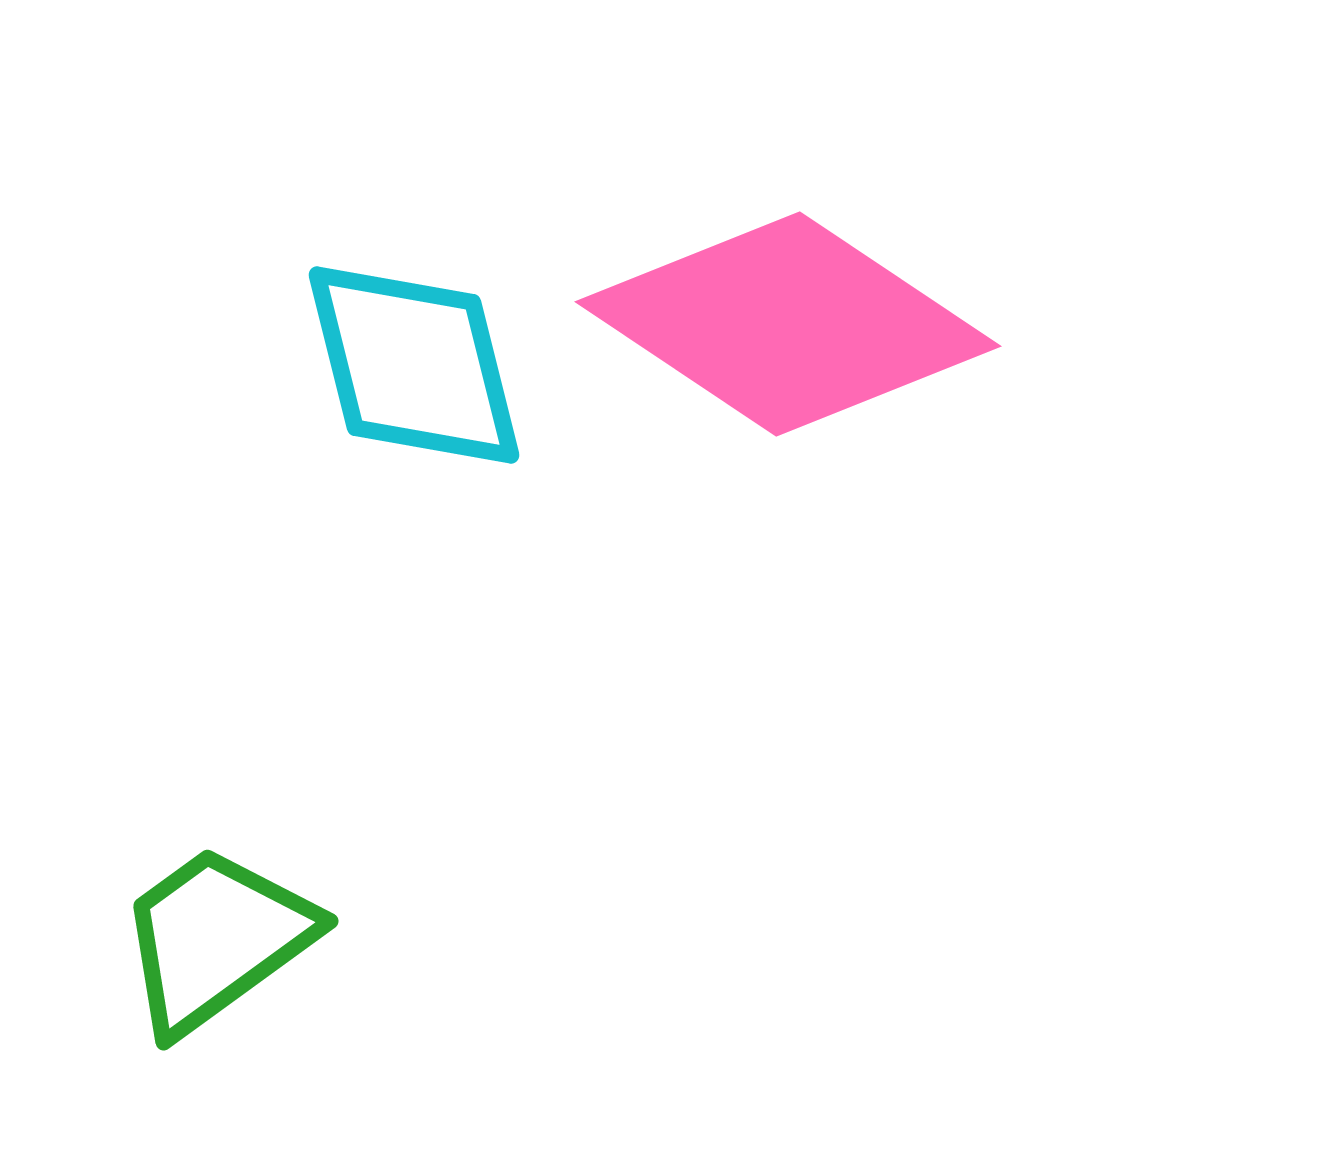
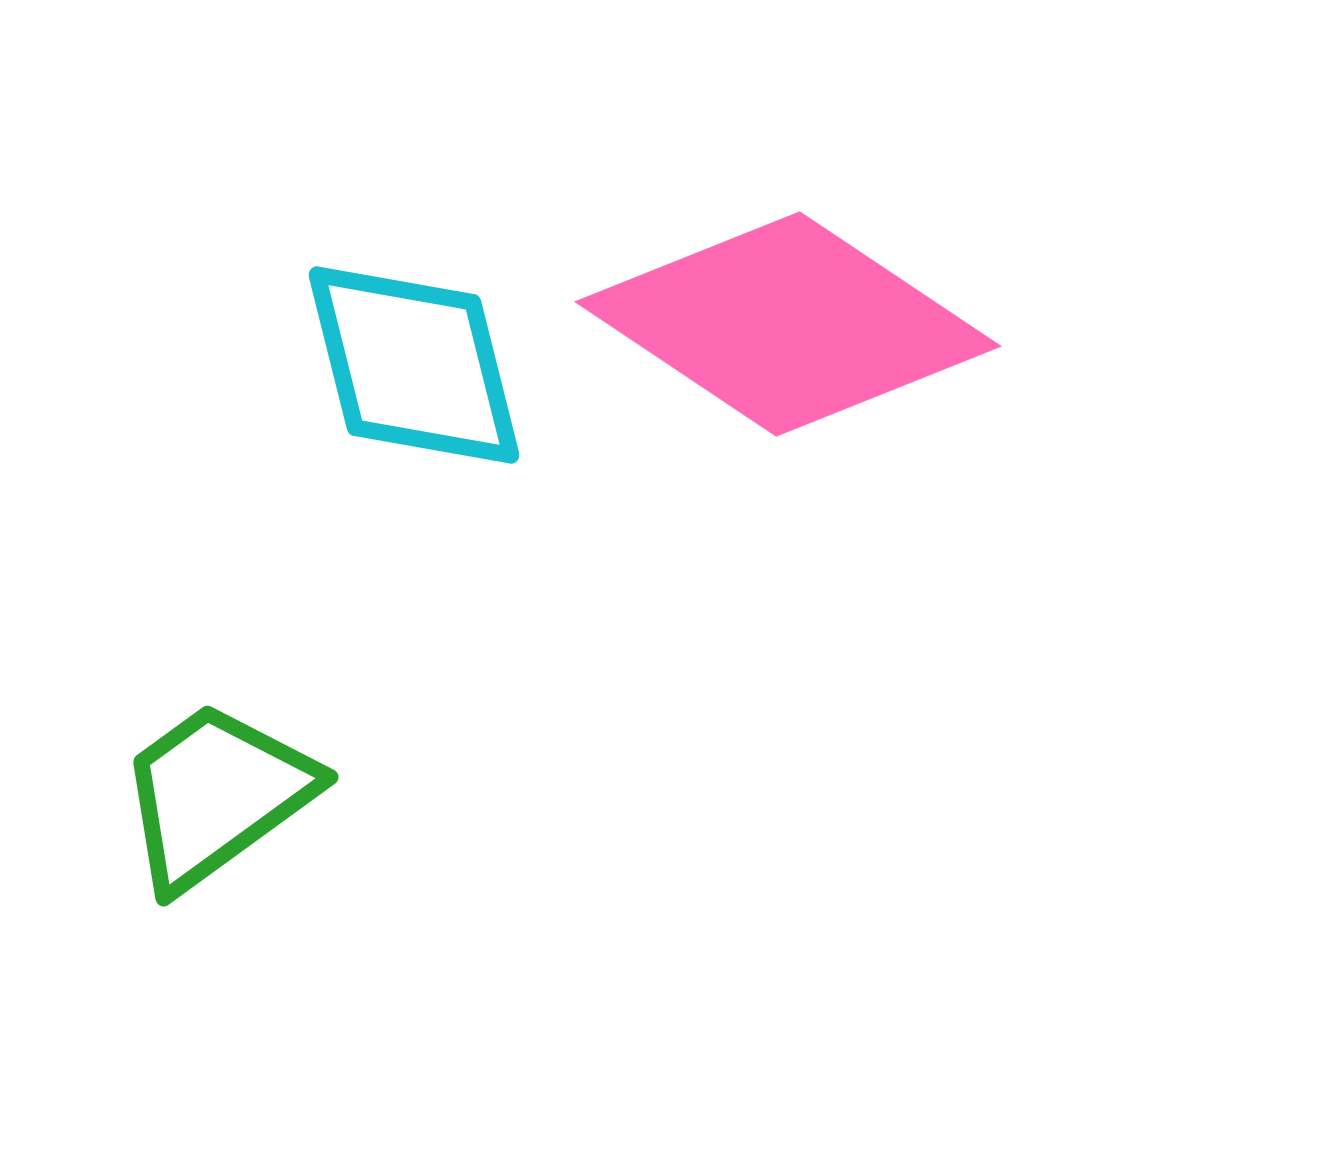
green trapezoid: moved 144 px up
